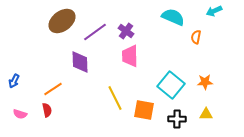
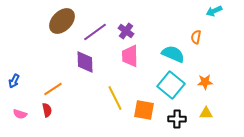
cyan semicircle: moved 37 px down
brown ellipse: rotated 8 degrees counterclockwise
purple diamond: moved 5 px right
yellow triangle: moved 1 px up
